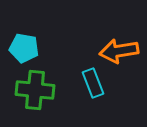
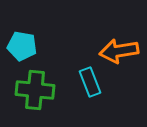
cyan pentagon: moved 2 px left, 2 px up
cyan rectangle: moved 3 px left, 1 px up
